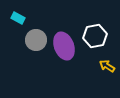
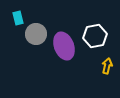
cyan rectangle: rotated 48 degrees clockwise
gray circle: moved 6 px up
yellow arrow: rotated 70 degrees clockwise
